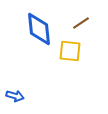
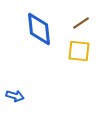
yellow square: moved 9 px right
